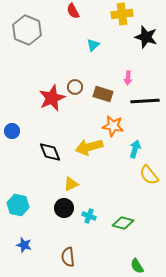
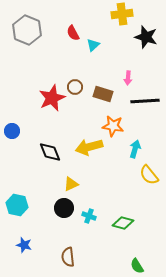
red semicircle: moved 22 px down
cyan hexagon: moved 1 px left
